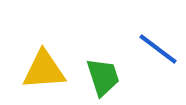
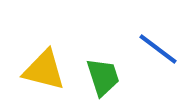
yellow triangle: rotated 18 degrees clockwise
